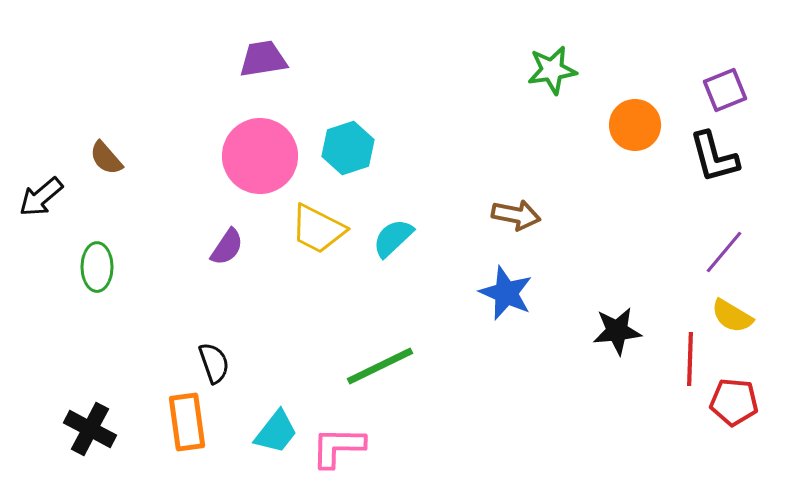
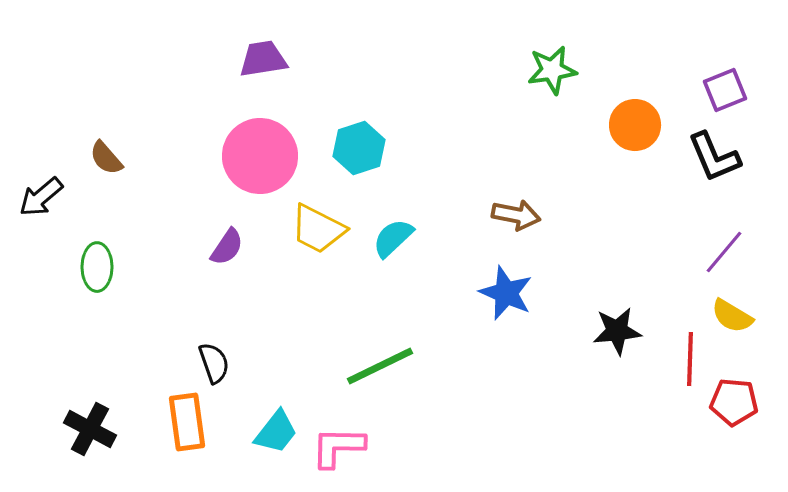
cyan hexagon: moved 11 px right
black L-shape: rotated 8 degrees counterclockwise
